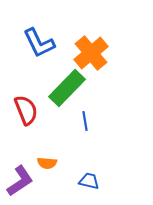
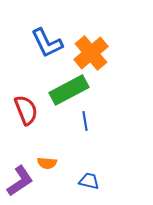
blue L-shape: moved 8 px right
green rectangle: moved 2 px right, 2 px down; rotated 18 degrees clockwise
